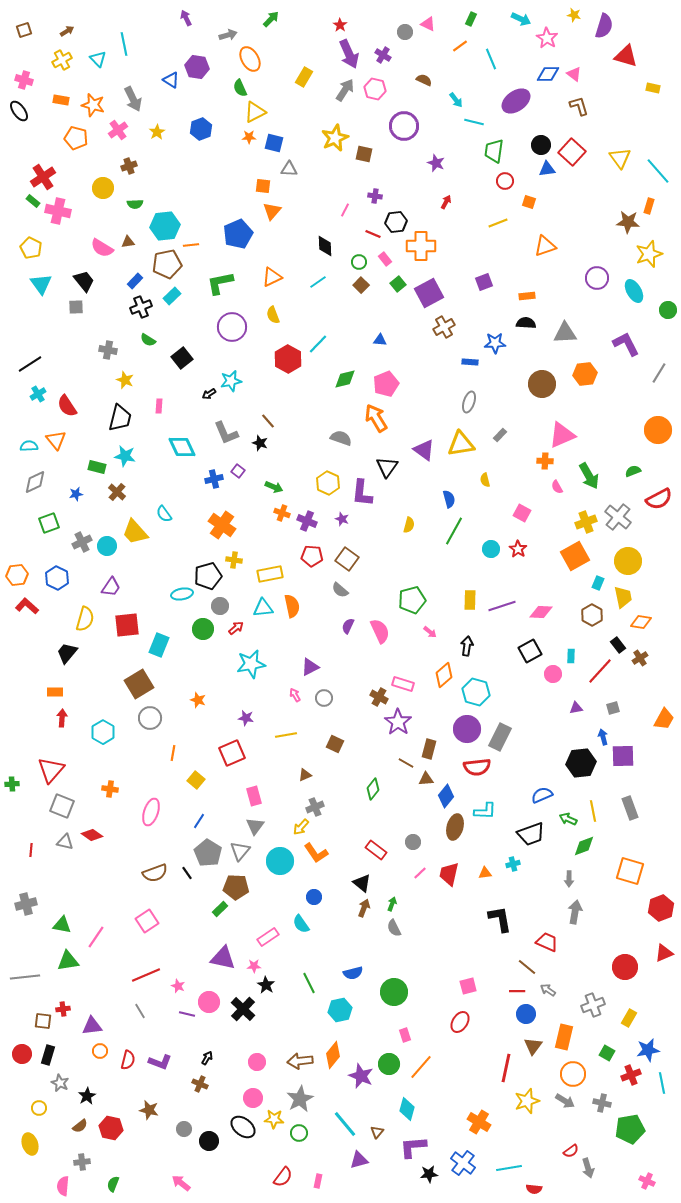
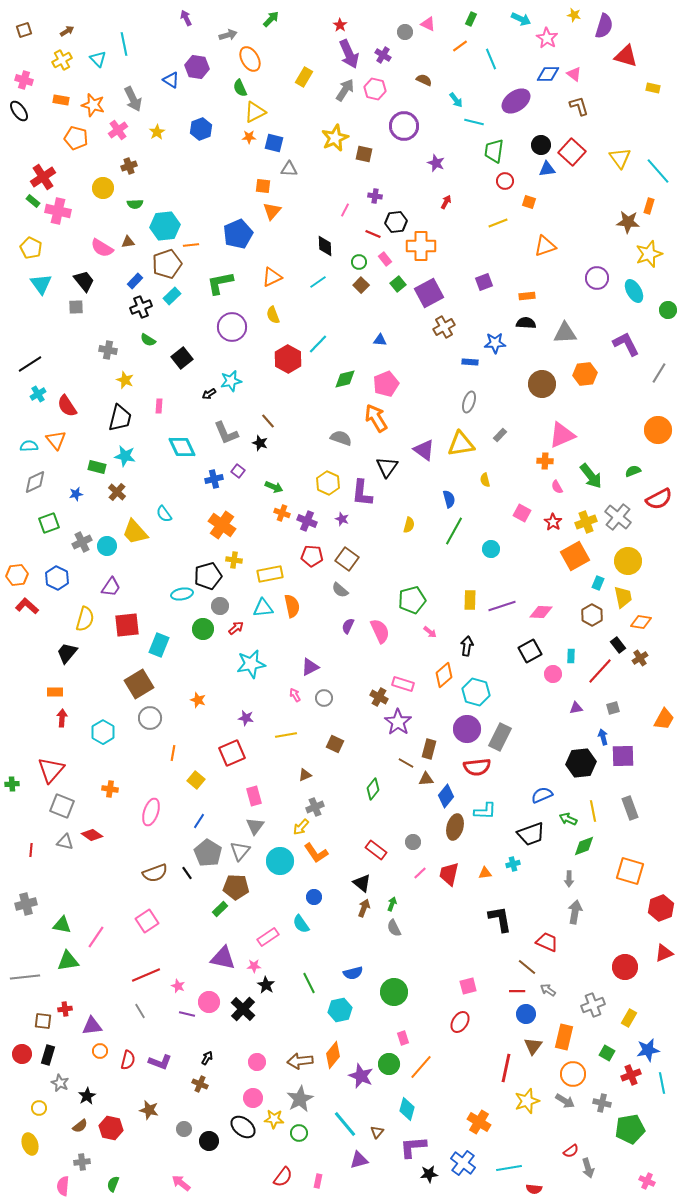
brown pentagon at (167, 264): rotated 8 degrees counterclockwise
green arrow at (589, 476): moved 2 px right; rotated 8 degrees counterclockwise
red star at (518, 549): moved 35 px right, 27 px up
red cross at (63, 1009): moved 2 px right
pink rectangle at (405, 1035): moved 2 px left, 3 px down
